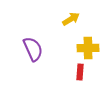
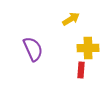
red rectangle: moved 1 px right, 2 px up
